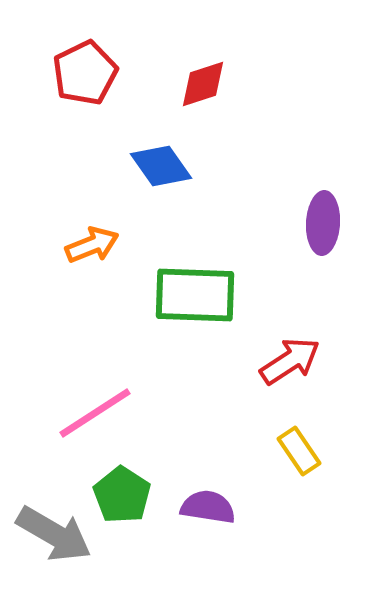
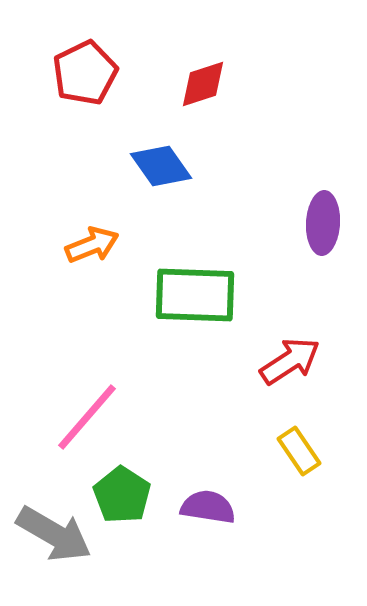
pink line: moved 8 px left, 4 px down; rotated 16 degrees counterclockwise
